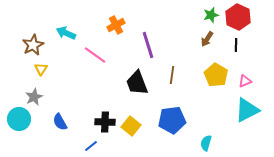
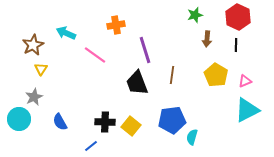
green star: moved 16 px left
orange cross: rotated 18 degrees clockwise
brown arrow: rotated 28 degrees counterclockwise
purple line: moved 3 px left, 5 px down
cyan semicircle: moved 14 px left, 6 px up
